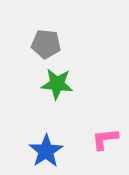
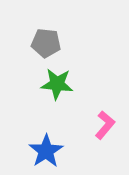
gray pentagon: moved 1 px up
pink L-shape: moved 14 px up; rotated 136 degrees clockwise
